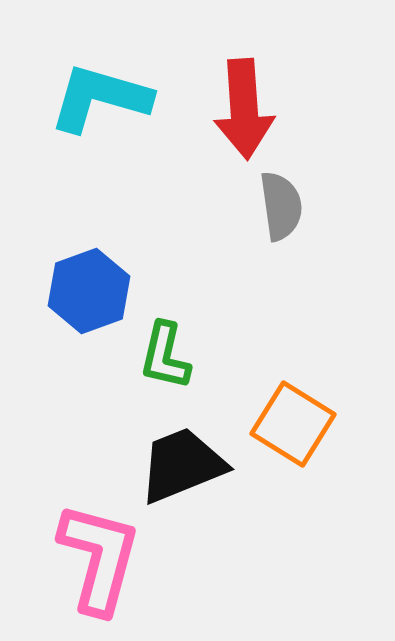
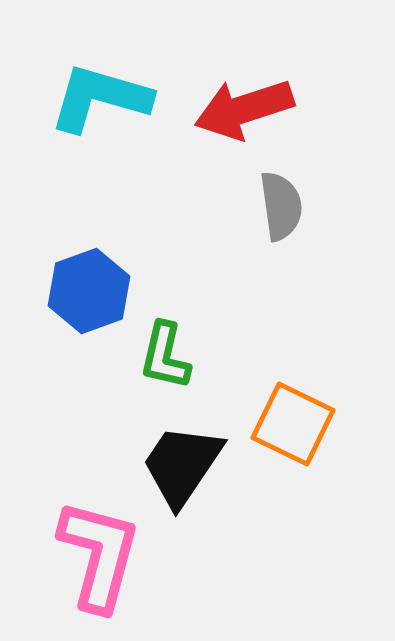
red arrow: rotated 76 degrees clockwise
orange square: rotated 6 degrees counterclockwise
black trapezoid: rotated 34 degrees counterclockwise
pink L-shape: moved 3 px up
